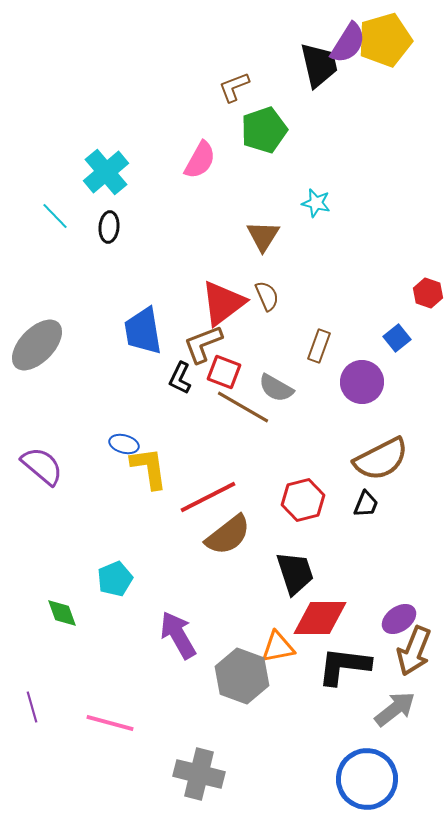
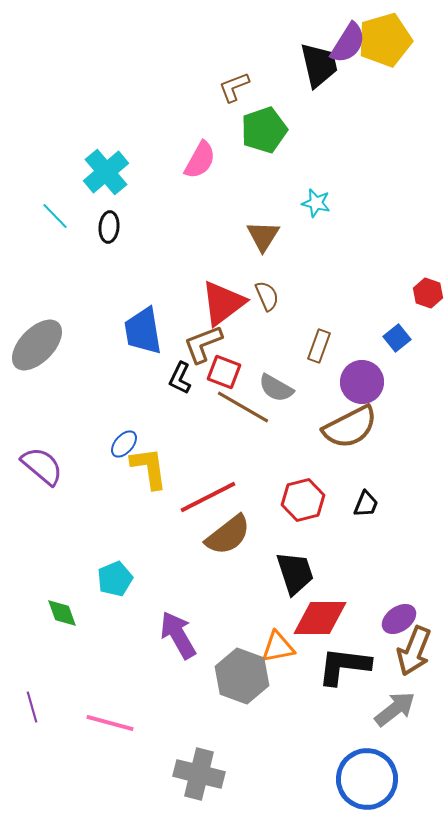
blue ellipse at (124, 444): rotated 64 degrees counterclockwise
brown semicircle at (381, 459): moved 31 px left, 32 px up
